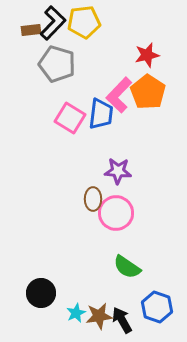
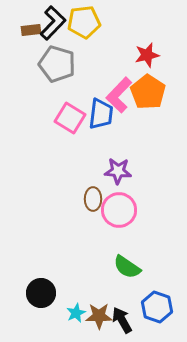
pink circle: moved 3 px right, 3 px up
brown star: rotated 8 degrees clockwise
